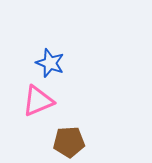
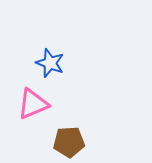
pink triangle: moved 5 px left, 3 px down
